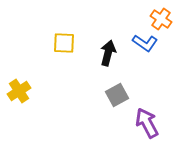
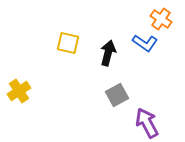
yellow square: moved 4 px right; rotated 10 degrees clockwise
